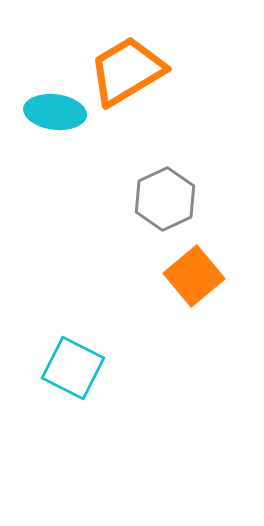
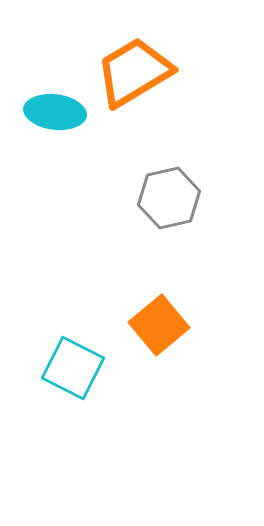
orange trapezoid: moved 7 px right, 1 px down
gray hexagon: moved 4 px right, 1 px up; rotated 12 degrees clockwise
orange square: moved 35 px left, 49 px down
